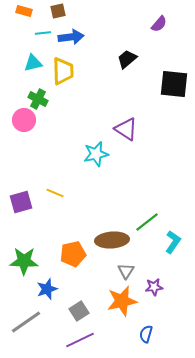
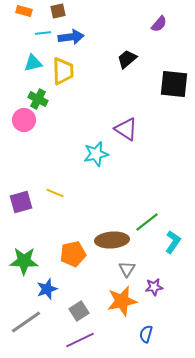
gray triangle: moved 1 px right, 2 px up
